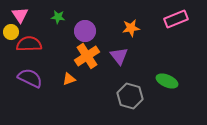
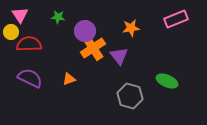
orange cross: moved 6 px right, 8 px up
